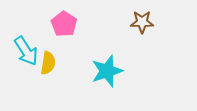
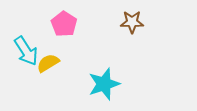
brown star: moved 10 px left
yellow semicircle: rotated 130 degrees counterclockwise
cyan star: moved 3 px left, 13 px down
